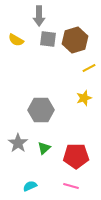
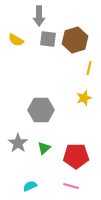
yellow line: rotated 48 degrees counterclockwise
